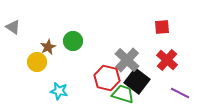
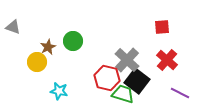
gray triangle: rotated 14 degrees counterclockwise
